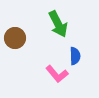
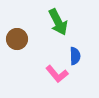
green arrow: moved 2 px up
brown circle: moved 2 px right, 1 px down
